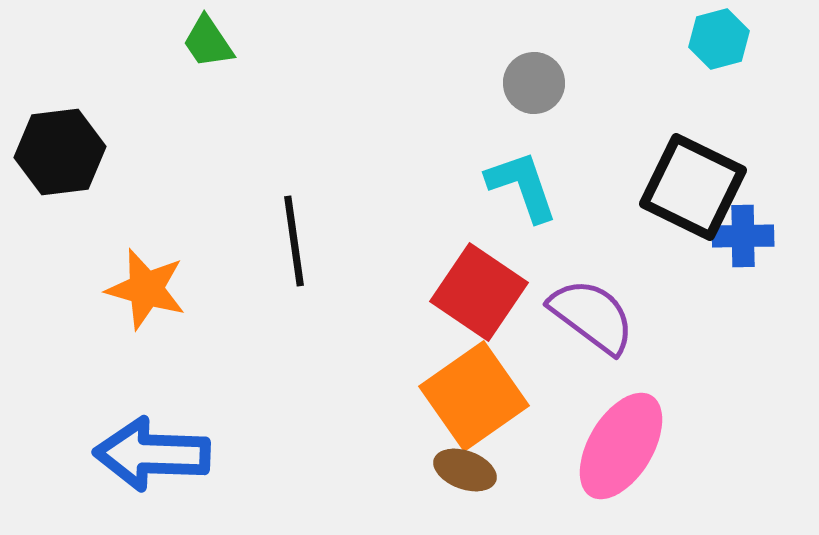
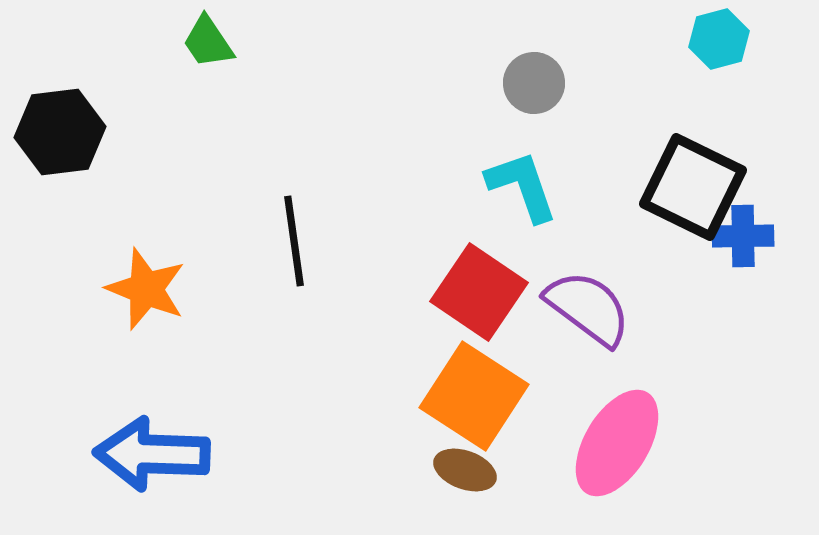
black hexagon: moved 20 px up
orange star: rotated 6 degrees clockwise
purple semicircle: moved 4 px left, 8 px up
orange square: rotated 22 degrees counterclockwise
pink ellipse: moved 4 px left, 3 px up
